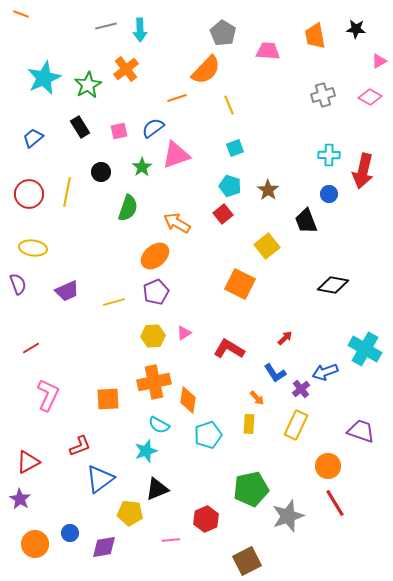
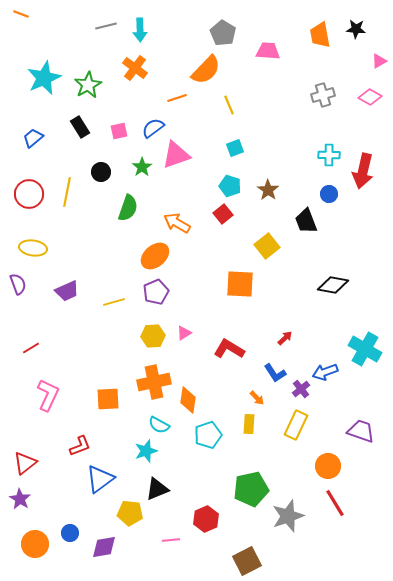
orange trapezoid at (315, 36): moved 5 px right, 1 px up
orange cross at (126, 69): moved 9 px right, 1 px up; rotated 15 degrees counterclockwise
orange square at (240, 284): rotated 24 degrees counterclockwise
red triangle at (28, 462): moved 3 px left, 1 px down; rotated 10 degrees counterclockwise
